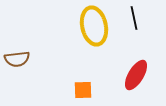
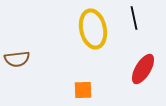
yellow ellipse: moved 1 px left, 3 px down
red ellipse: moved 7 px right, 6 px up
